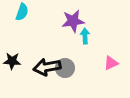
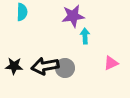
cyan semicircle: rotated 18 degrees counterclockwise
purple star: moved 5 px up
black star: moved 2 px right, 5 px down
black arrow: moved 2 px left, 1 px up
